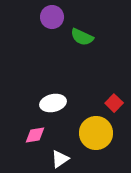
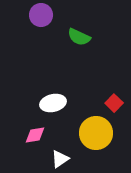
purple circle: moved 11 px left, 2 px up
green semicircle: moved 3 px left
